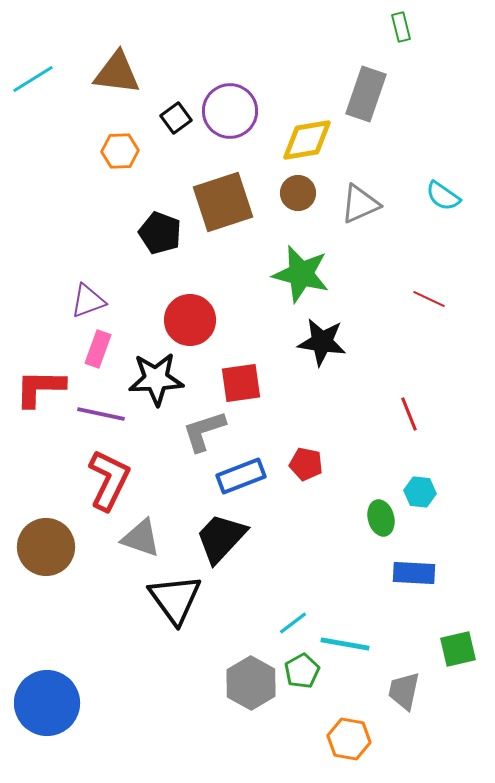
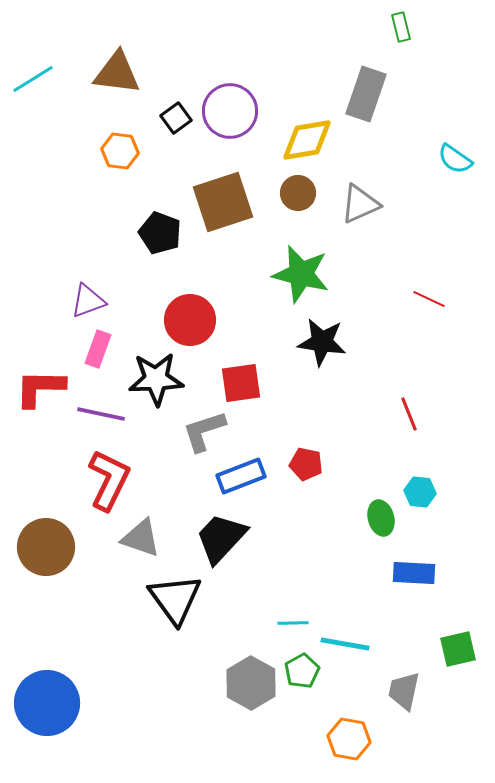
orange hexagon at (120, 151): rotated 9 degrees clockwise
cyan semicircle at (443, 196): moved 12 px right, 37 px up
cyan line at (293, 623): rotated 36 degrees clockwise
